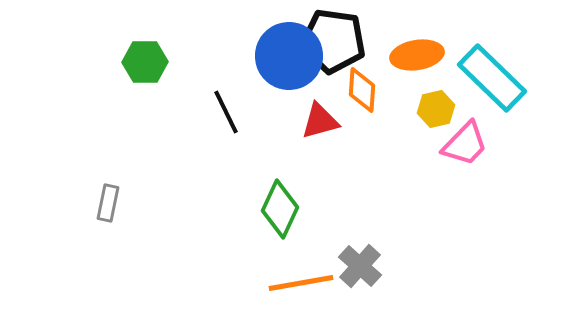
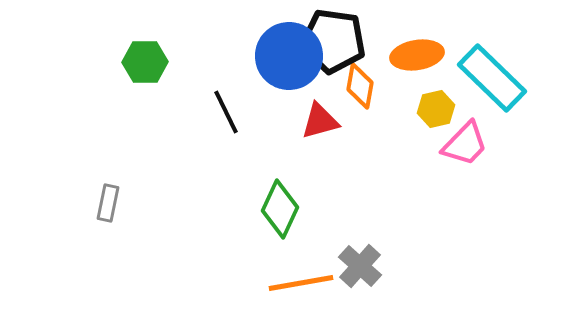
orange diamond: moved 2 px left, 4 px up; rotated 6 degrees clockwise
